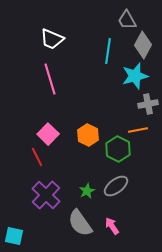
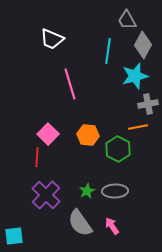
pink line: moved 20 px right, 5 px down
orange line: moved 3 px up
orange hexagon: rotated 20 degrees counterclockwise
red line: rotated 30 degrees clockwise
gray ellipse: moved 1 px left, 5 px down; rotated 35 degrees clockwise
cyan square: rotated 18 degrees counterclockwise
